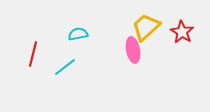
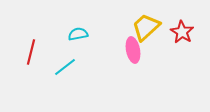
red line: moved 2 px left, 2 px up
